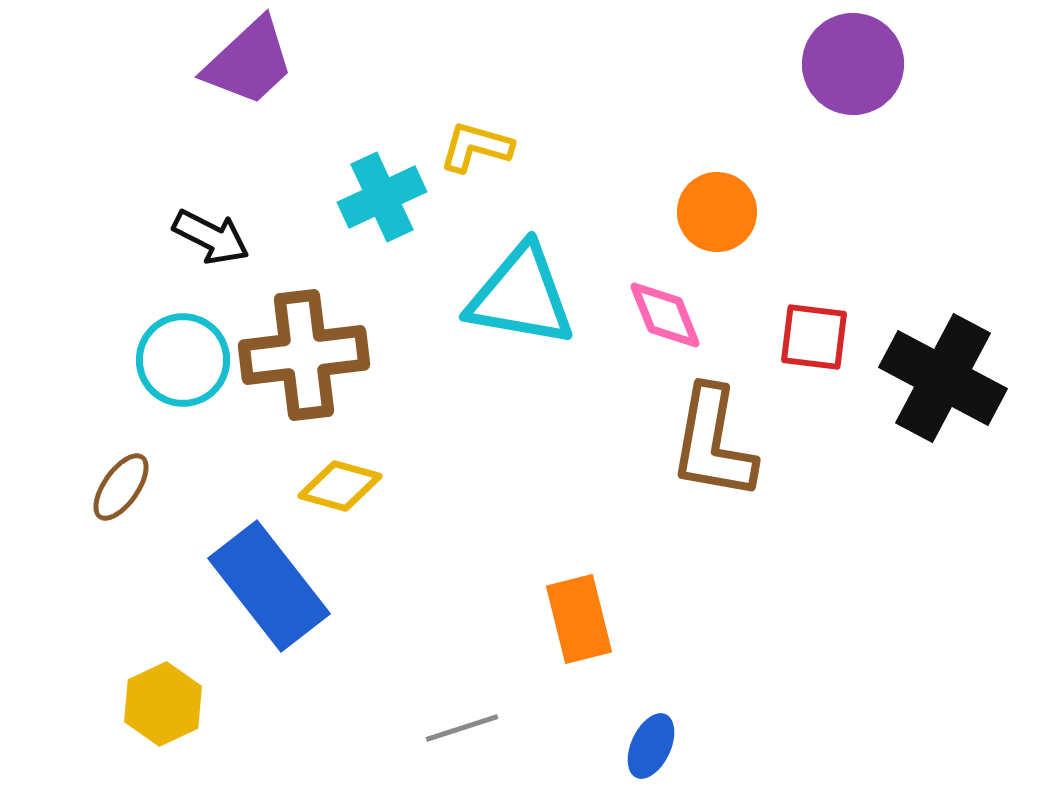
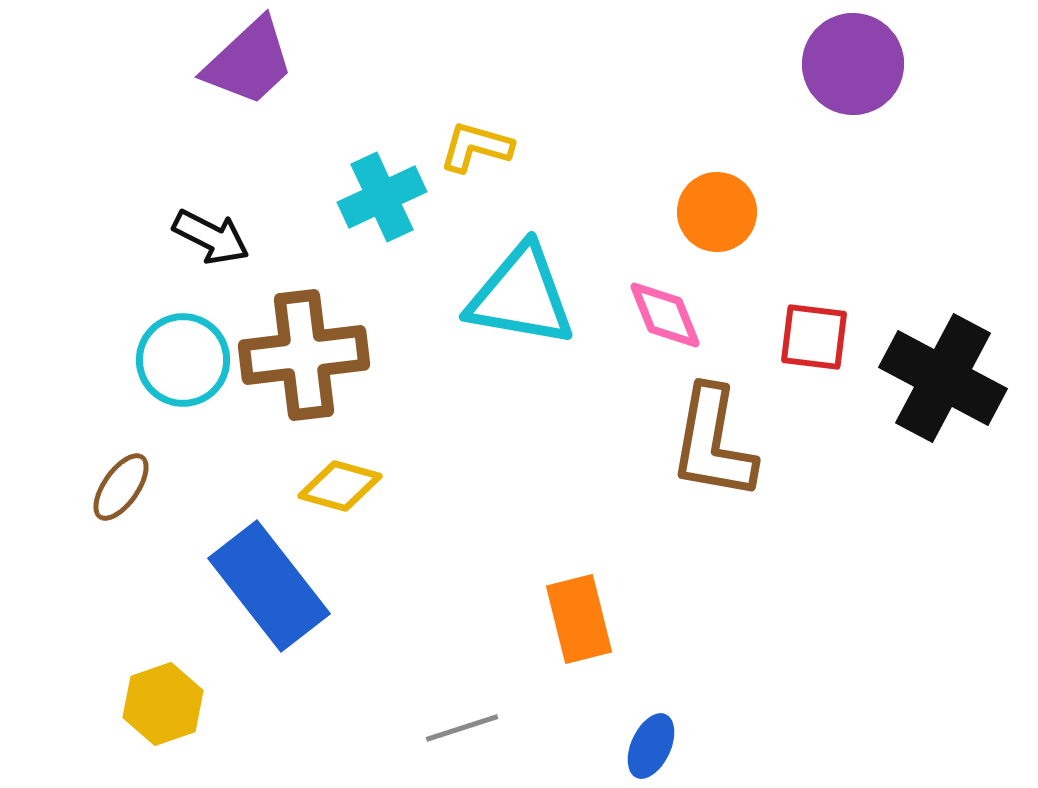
yellow hexagon: rotated 6 degrees clockwise
